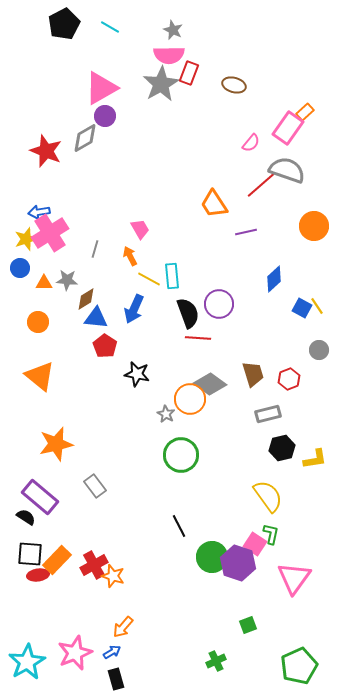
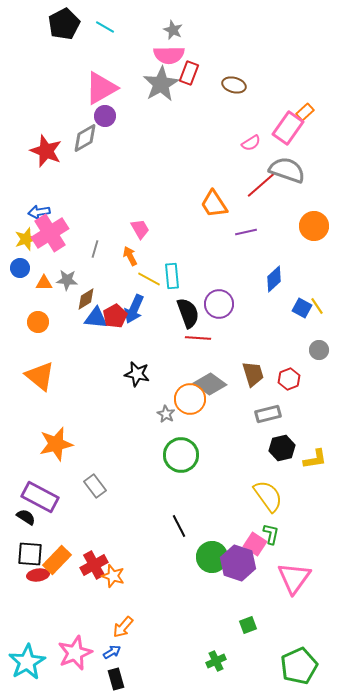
cyan line at (110, 27): moved 5 px left
pink semicircle at (251, 143): rotated 18 degrees clockwise
red pentagon at (105, 346): moved 10 px right, 30 px up; rotated 10 degrees clockwise
purple rectangle at (40, 497): rotated 12 degrees counterclockwise
